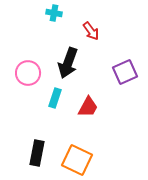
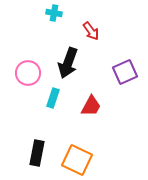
cyan rectangle: moved 2 px left
red trapezoid: moved 3 px right, 1 px up
